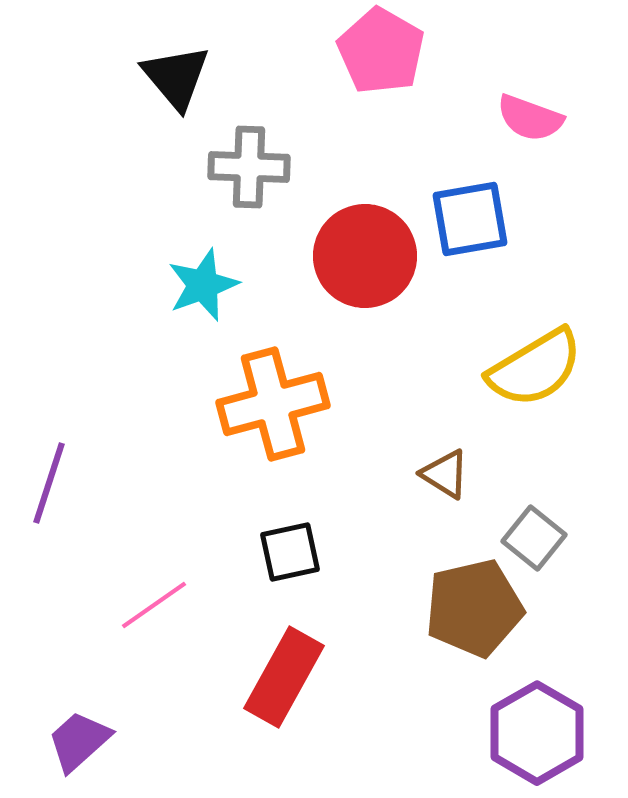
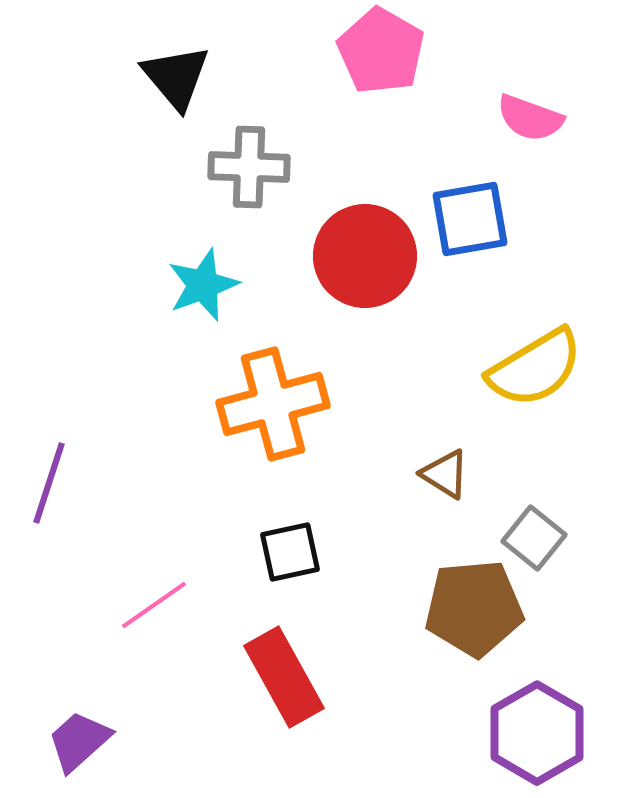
brown pentagon: rotated 8 degrees clockwise
red rectangle: rotated 58 degrees counterclockwise
